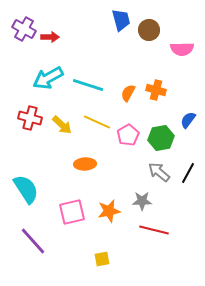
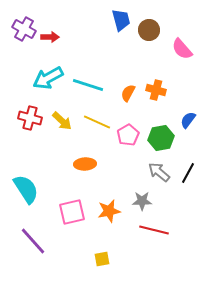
pink semicircle: rotated 50 degrees clockwise
yellow arrow: moved 4 px up
